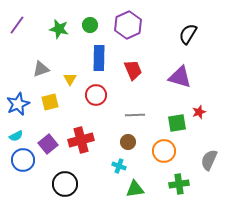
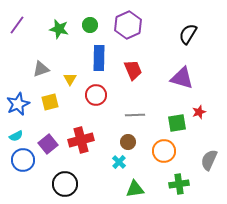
purple triangle: moved 2 px right, 1 px down
cyan cross: moved 4 px up; rotated 24 degrees clockwise
